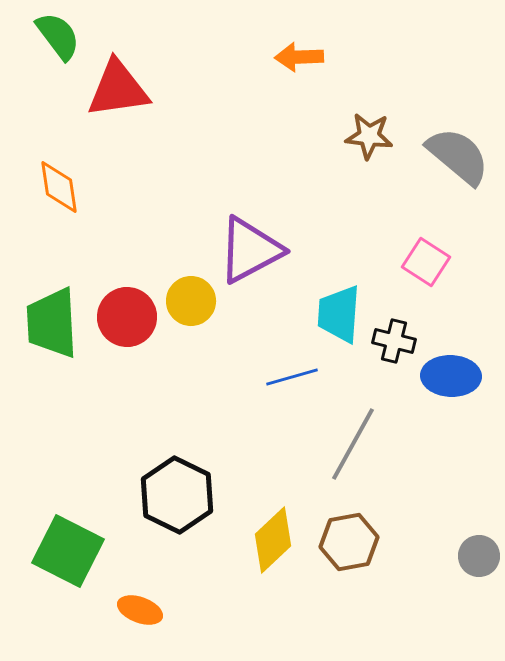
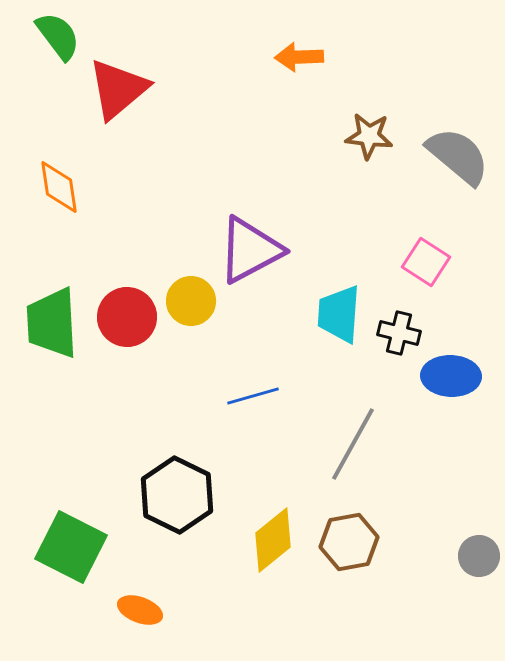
red triangle: rotated 32 degrees counterclockwise
black cross: moved 5 px right, 8 px up
blue line: moved 39 px left, 19 px down
yellow diamond: rotated 4 degrees clockwise
green square: moved 3 px right, 4 px up
